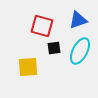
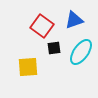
blue triangle: moved 4 px left
red square: rotated 20 degrees clockwise
cyan ellipse: moved 1 px right, 1 px down; rotated 8 degrees clockwise
